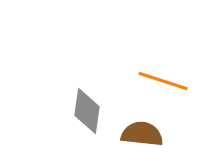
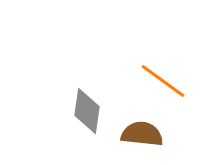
orange line: rotated 18 degrees clockwise
